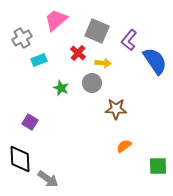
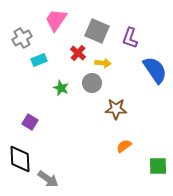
pink trapezoid: rotated 15 degrees counterclockwise
purple L-shape: moved 1 px right, 2 px up; rotated 20 degrees counterclockwise
blue semicircle: moved 9 px down
